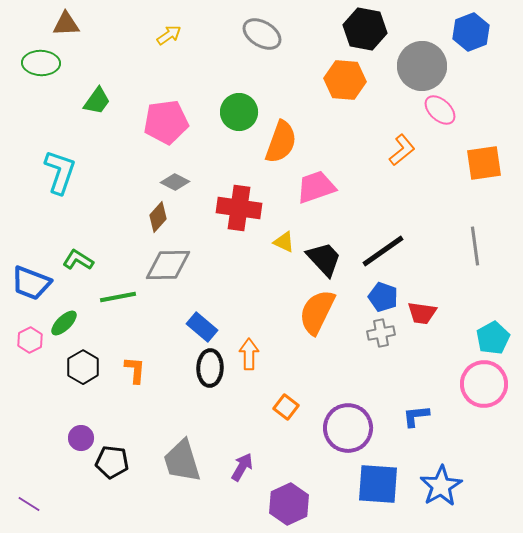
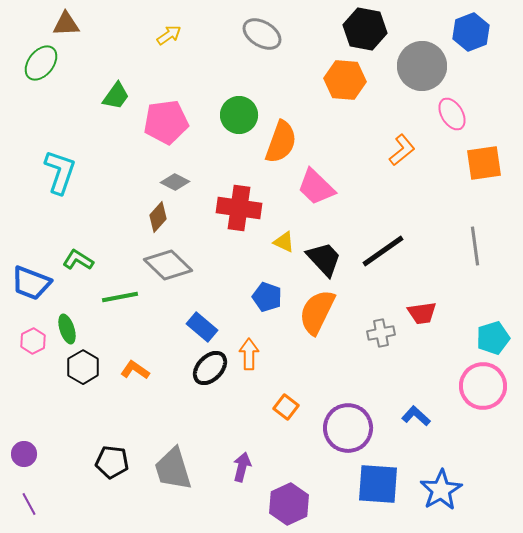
green ellipse at (41, 63): rotated 54 degrees counterclockwise
green trapezoid at (97, 101): moved 19 px right, 5 px up
pink ellipse at (440, 110): moved 12 px right, 4 px down; rotated 16 degrees clockwise
green circle at (239, 112): moved 3 px down
pink trapezoid at (316, 187): rotated 117 degrees counterclockwise
gray diamond at (168, 265): rotated 45 degrees clockwise
green line at (118, 297): moved 2 px right
blue pentagon at (383, 297): moved 116 px left
red trapezoid at (422, 313): rotated 16 degrees counterclockwise
green ellipse at (64, 323): moved 3 px right, 6 px down; rotated 64 degrees counterclockwise
cyan pentagon at (493, 338): rotated 12 degrees clockwise
pink hexagon at (30, 340): moved 3 px right, 1 px down
black ellipse at (210, 368): rotated 42 degrees clockwise
orange L-shape at (135, 370): rotated 60 degrees counterclockwise
pink circle at (484, 384): moved 1 px left, 2 px down
blue L-shape at (416, 416): rotated 48 degrees clockwise
purple circle at (81, 438): moved 57 px left, 16 px down
gray trapezoid at (182, 461): moved 9 px left, 8 px down
purple arrow at (242, 467): rotated 16 degrees counterclockwise
blue star at (441, 486): moved 4 px down
purple line at (29, 504): rotated 30 degrees clockwise
